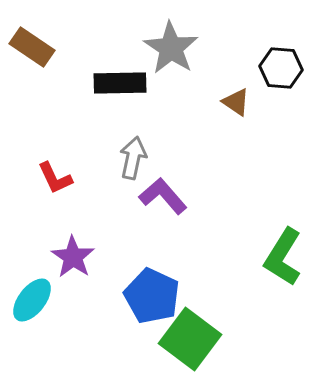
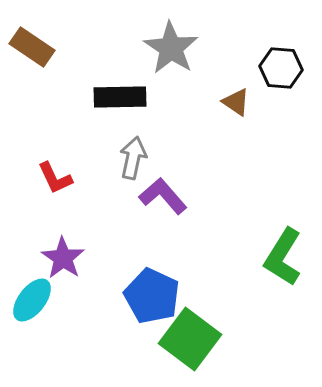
black rectangle: moved 14 px down
purple star: moved 10 px left, 1 px down
